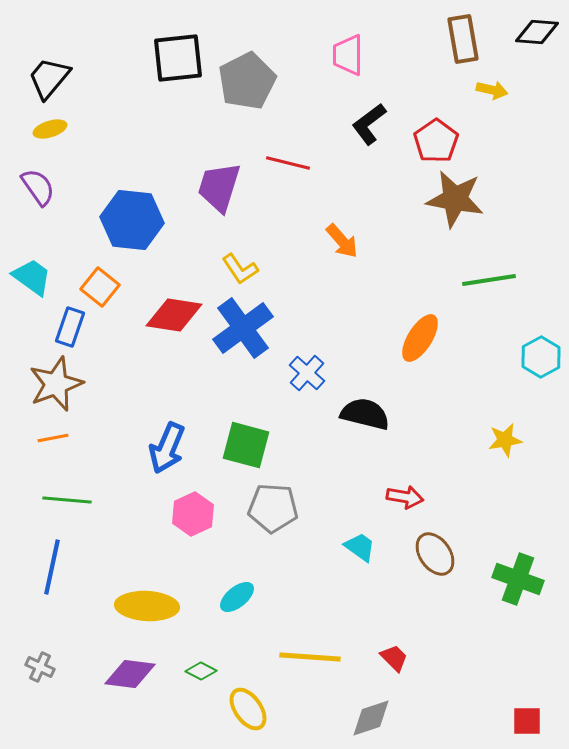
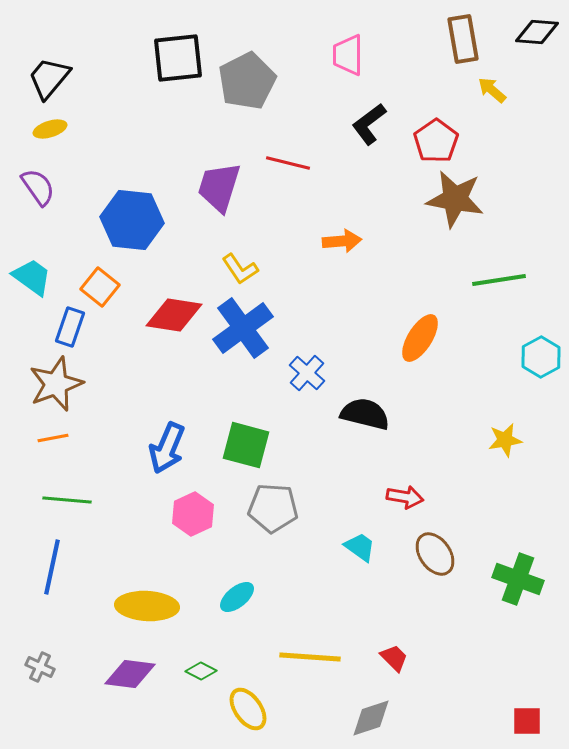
yellow arrow at (492, 90): rotated 152 degrees counterclockwise
orange arrow at (342, 241): rotated 54 degrees counterclockwise
green line at (489, 280): moved 10 px right
